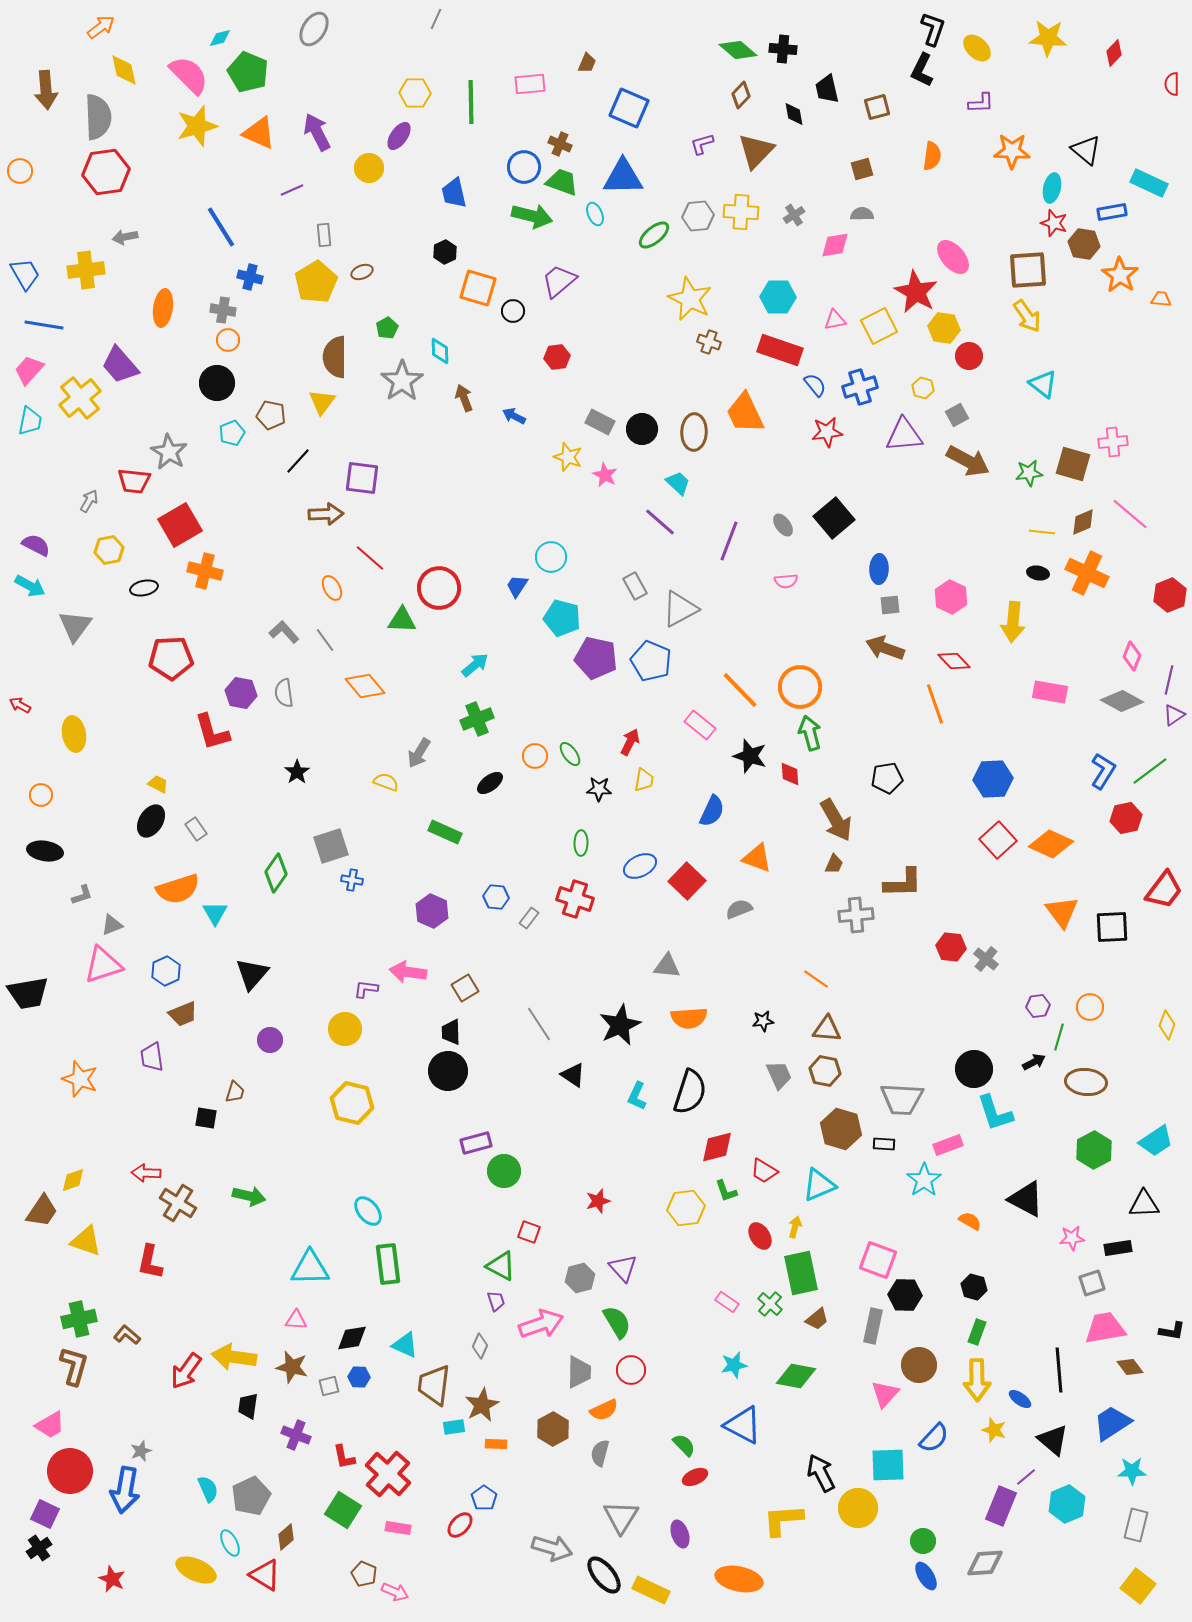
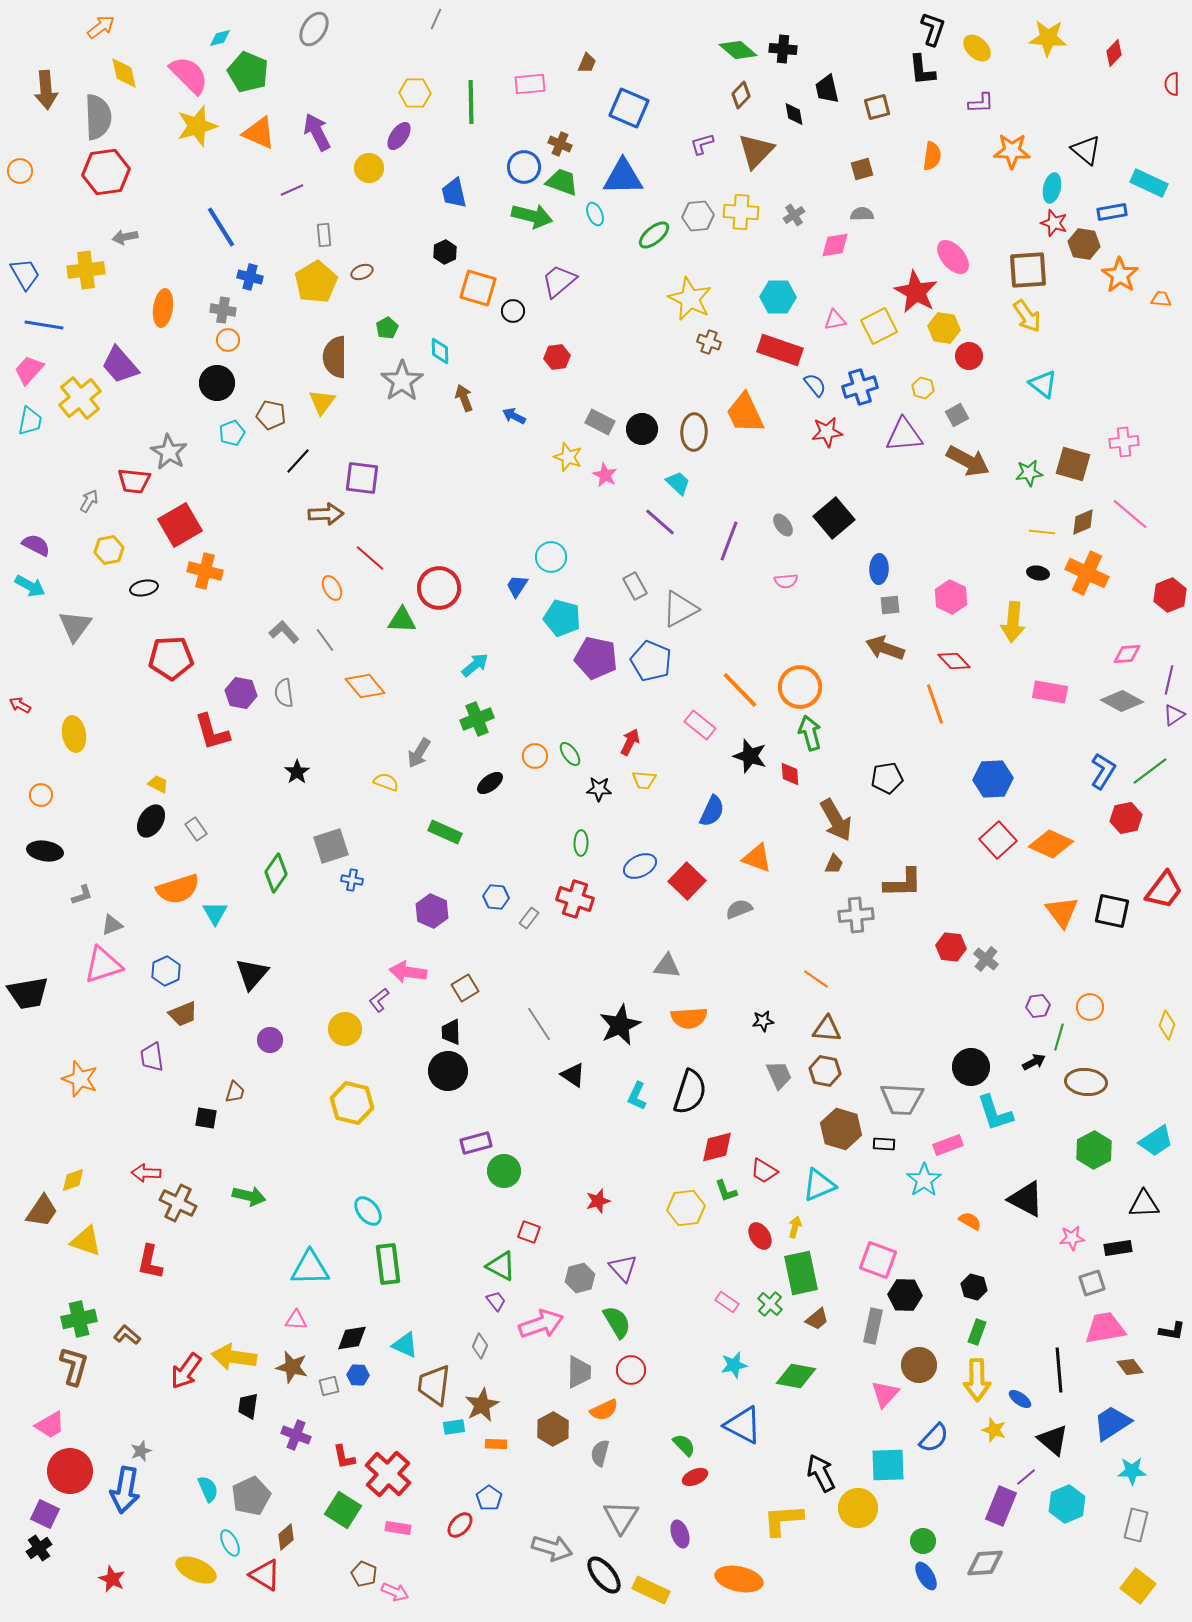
yellow diamond at (124, 70): moved 3 px down
black L-shape at (922, 70): rotated 32 degrees counterclockwise
pink cross at (1113, 442): moved 11 px right
pink diamond at (1132, 656): moved 5 px left, 2 px up; rotated 64 degrees clockwise
yellow trapezoid at (644, 780): rotated 85 degrees clockwise
black square at (1112, 927): moved 16 px up; rotated 15 degrees clockwise
purple L-shape at (366, 989): moved 13 px right, 11 px down; rotated 45 degrees counterclockwise
black circle at (974, 1069): moved 3 px left, 2 px up
brown cross at (178, 1203): rotated 6 degrees counterclockwise
purple trapezoid at (496, 1301): rotated 20 degrees counterclockwise
blue hexagon at (359, 1377): moved 1 px left, 2 px up
blue pentagon at (484, 1498): moved 5 px right
